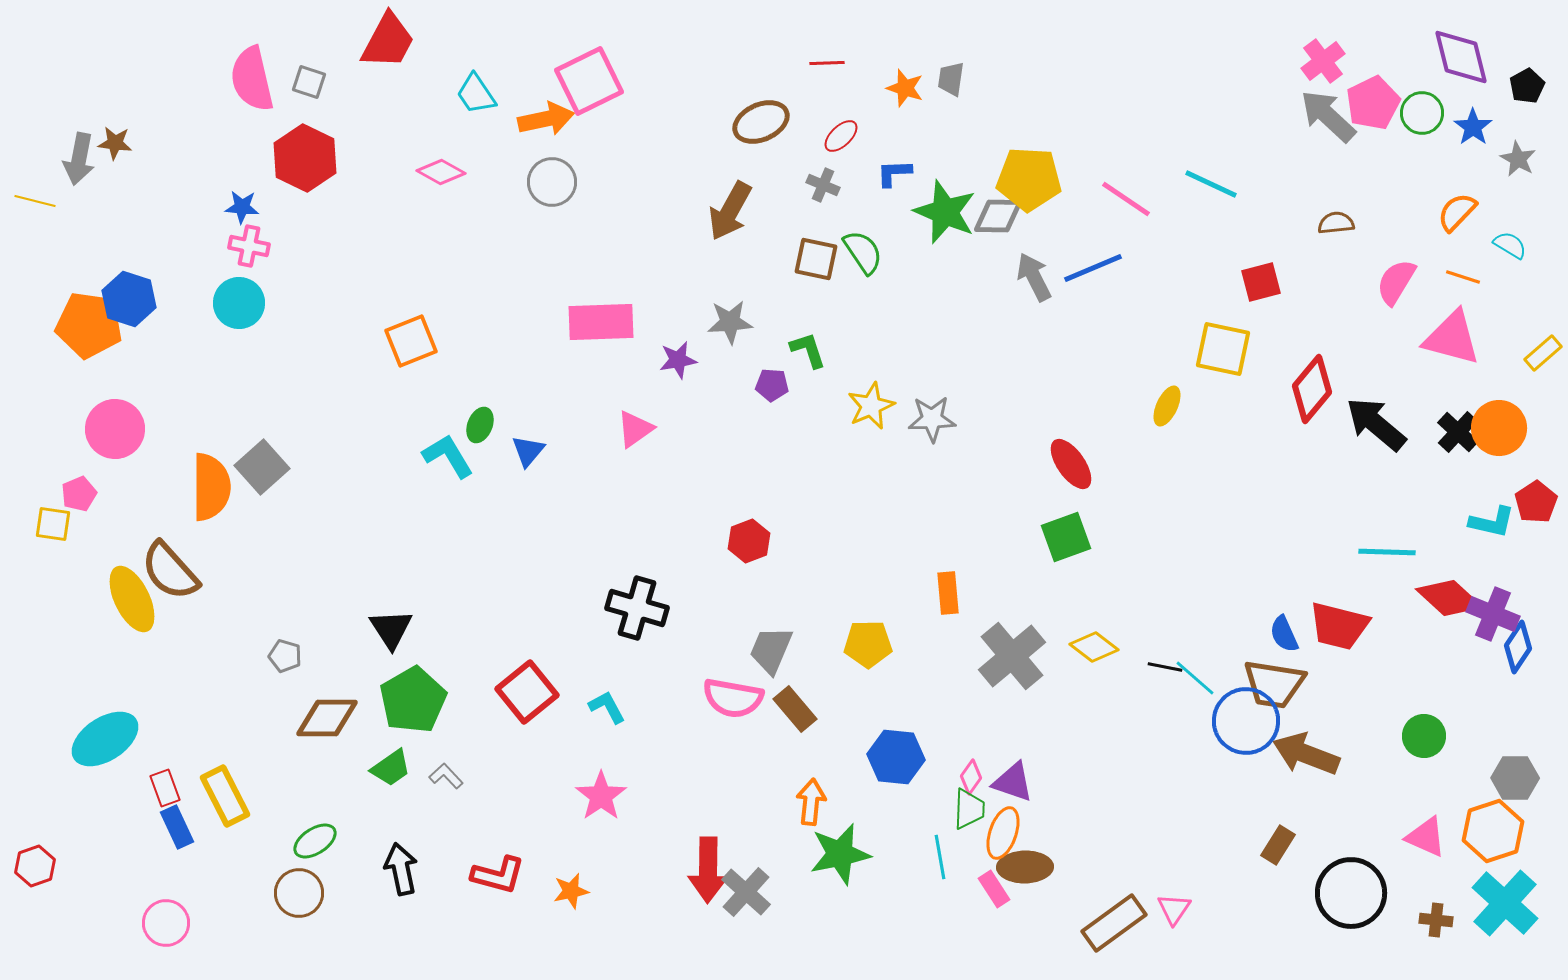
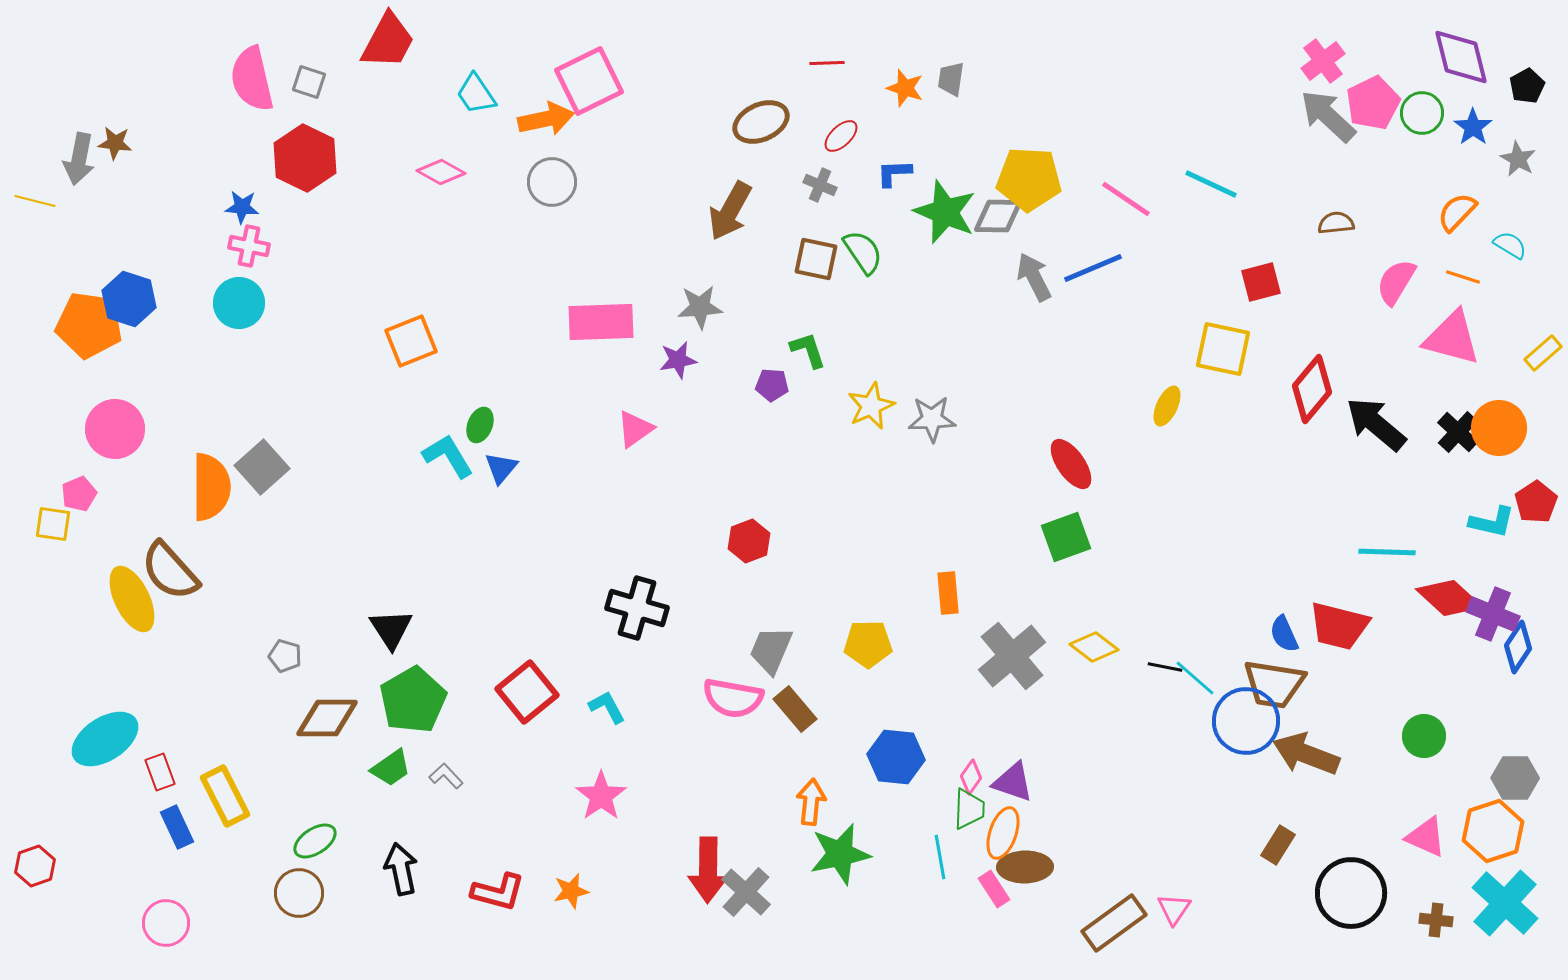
gray cross at (823, 185): moved 3 px left
gray star at (730, 322): moved 30 px left, 15 px up
blue triangle at (528, 451): moved 27 px left, 17 px down
red rectangle at (165, 788): moved 5 px left, 16 px up
red L-shape at (498, 875): moved 17 px down
